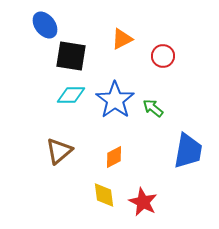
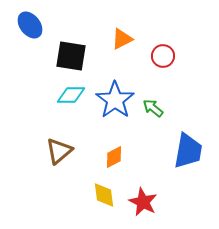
blue ellipse: moved 15 px left
